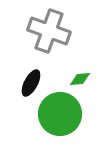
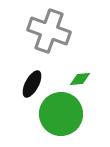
black ellipse: moved 1 px right, 1 px down
green circle: moved 1 px right
